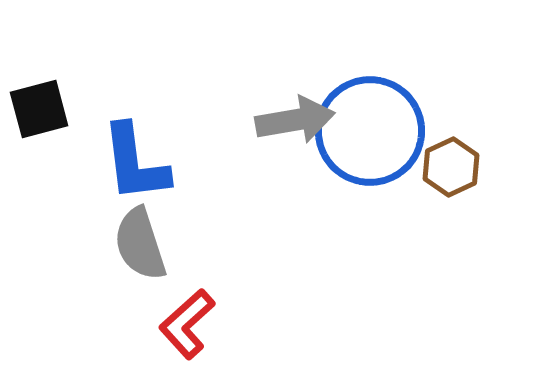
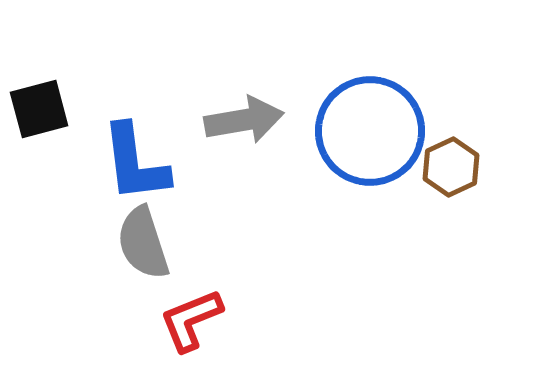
gray arrow: moved 51 px left
gray semicircle: moved 3 px right, 1 px up
red L-shape: moved 4 px right, 4 px up; rotated 20 degrees clockwise
